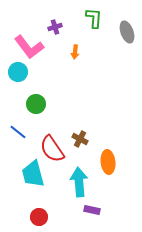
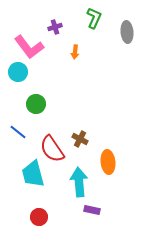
green L-shape: rotated 20 degrees clockwise
gray ellipse: rotated 15 degrees clockwise
